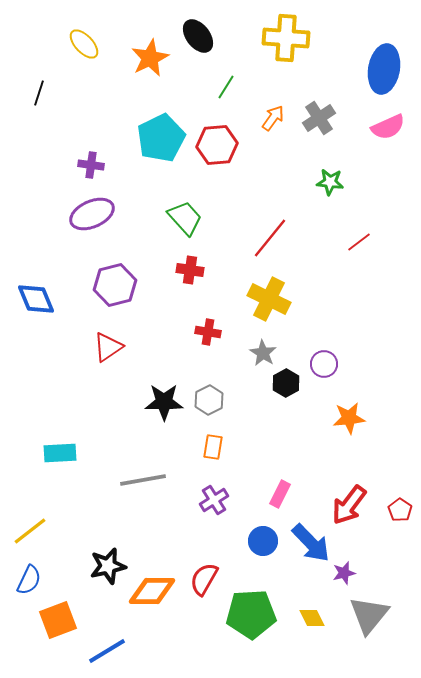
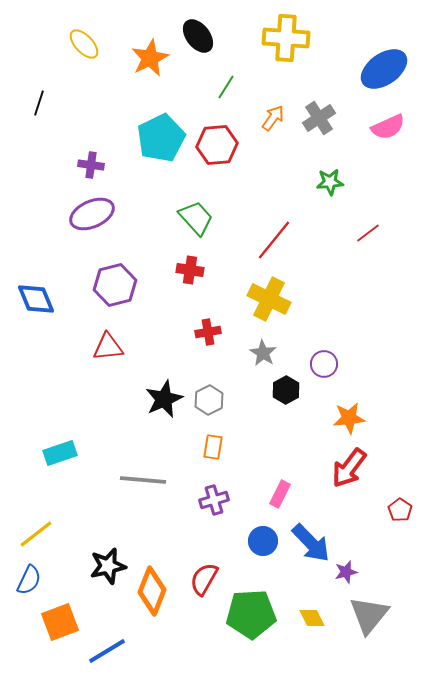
blue ellipse at (384, 69): rotated 45 degrees clockwise
black line at (39, 93): moved 10 px down
green star at (330, 182): rotated 12 degrees counterclockwise
green trapezoid at (185, 218): moved 11 px right
red line at (270, 238): moved 4 px right, 2 px down
red line at (359, 242): moved 9 px right, 9 px up
red cross at (208, 332): rotated 20 degrees counterclockwise
red triangle at (108, 347): rotated 28 degrees clockwise
black hexagon at (286, 383): moved 7 px down
black star at (164, 402): moved 3 px up; rotated 24 degrees counterclockwise
cyan rectangle at (60, 453): rotated 16 degrees counterclockwise
gray line at (143, 480): rotated 15 degrees clockwise
purple cross at (214, 500): rotated 16 degrees clockwise
red arrow at (349, 505): moved 37 px up
yellow line at (30, 531): moved 6 px right, 3 px down
purple star at (344, 573): moved 2 px right, 1 px up
orange diamond at (152, 591): rotated 69 degrees counterclockwise
orange square at (58, 620): moved 2 px right, 2 px down
